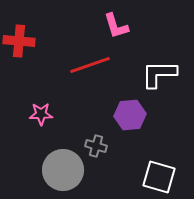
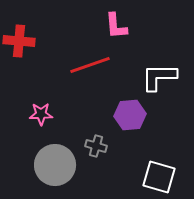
pink L-shape: rotated 12 degrees clockwise
white L-shape: moved 3 px down
gray circle: moved 8 px left, 5 px up
